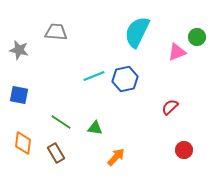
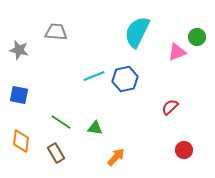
orange diamond: moved 2 px left, 2 px up
